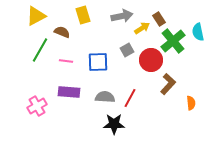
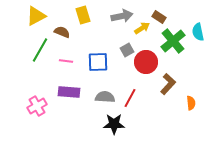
brown rectangle: moved 2 px up; rotated 24 degrees counterclockwise
red circle: moved 5 px left, 2 px down
